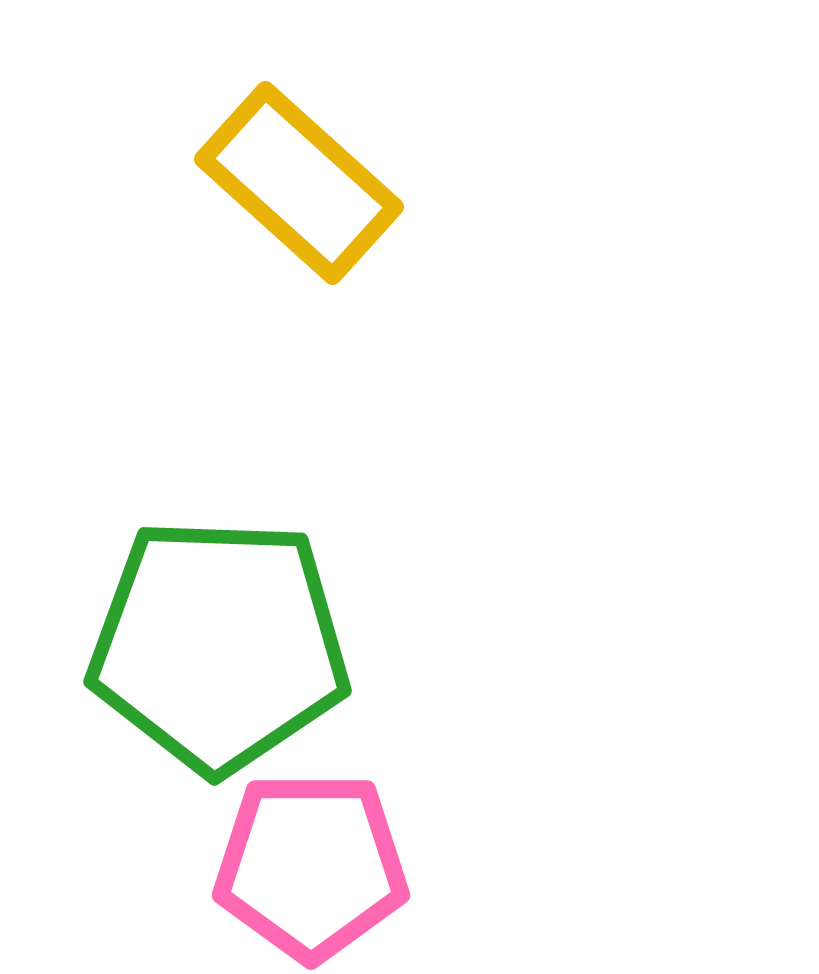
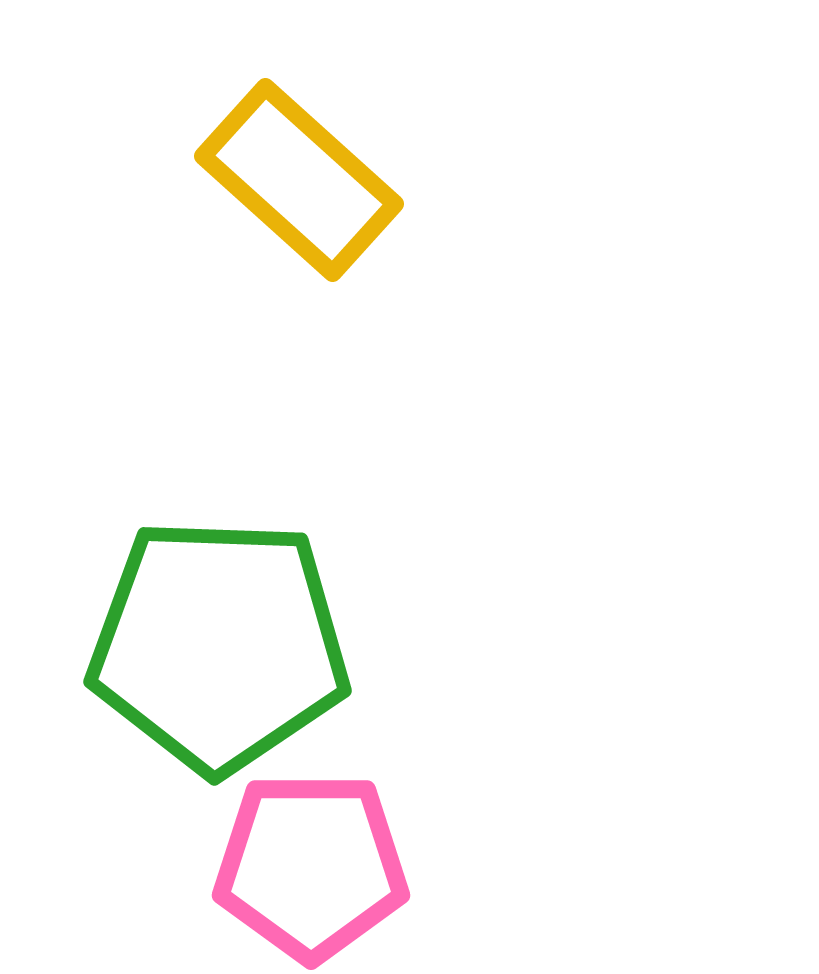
yellow rectangle: moved 3 px up
